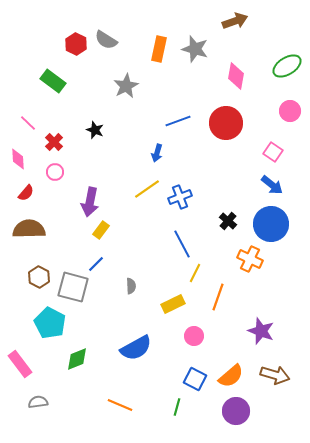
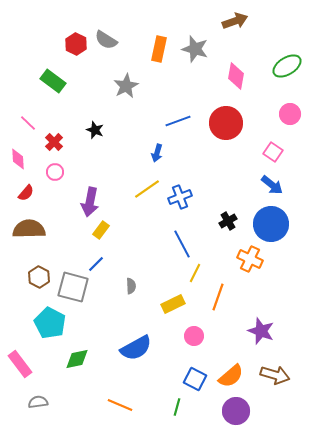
pink circle at (290, 111): moved 3 px down
black cross at (228, 221): rotated 18 degrees clockwise
green diamond at (77, 359): rotated 10 degrees clockwise
